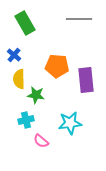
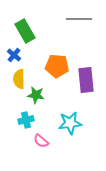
green rectangle: moved 8 px down
